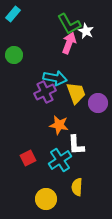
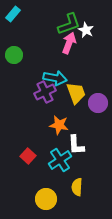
green L-shape: rotated 80 degrees counterclockwise
white star: moved 1 px up
red square: moved 2 px up; rotated 21 degrees counterclockwise
